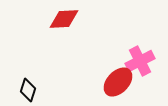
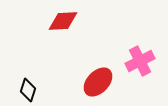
red diamond: moved 1 px left, 2 px down
red ellipse: moved 20 px left
